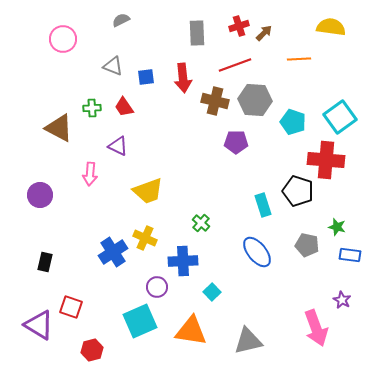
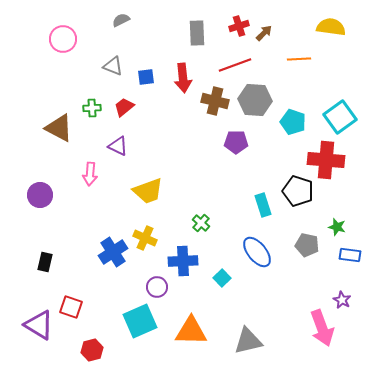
red trapezoid at (124, 107): rotated 85 degrees clockwise
cyan square at (212, 292): moved 10 px right, 14 px up
pink arrow at (316, 328): moved 6 px right
orange triangle at (191, 331): rotated 8 degrees counterclockwise
